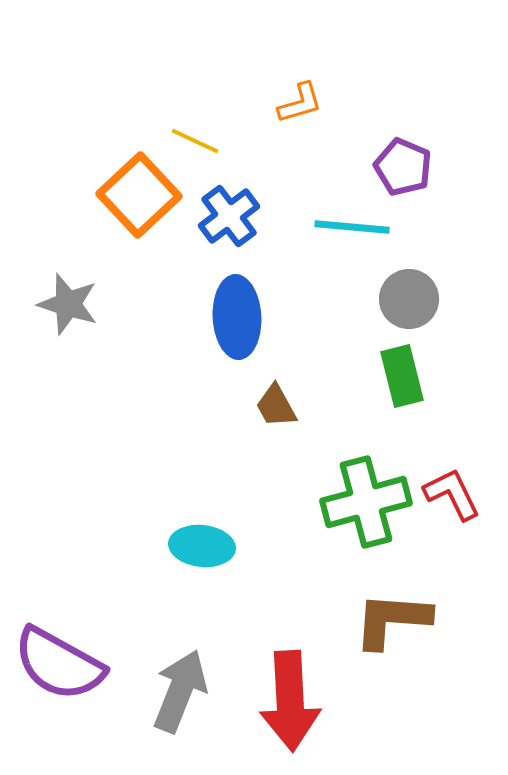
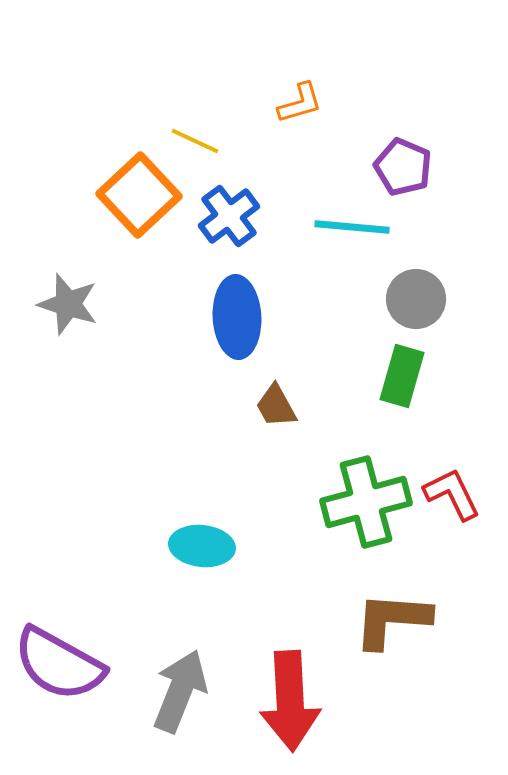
gray circle: moved 7 px right
green rectangle: rotated 30 degrees clockwise
